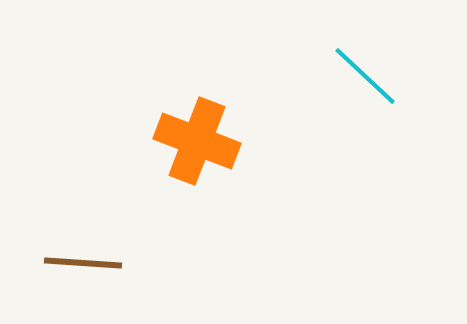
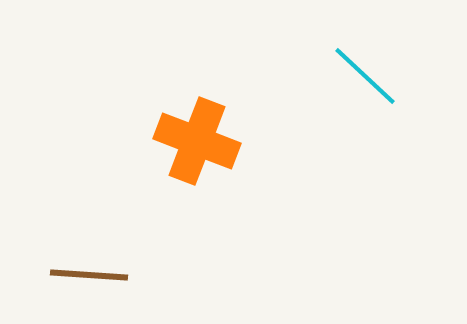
brown line: moved 6 px right, 12 px down
